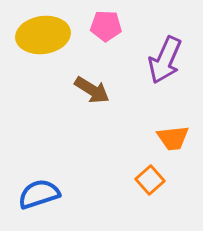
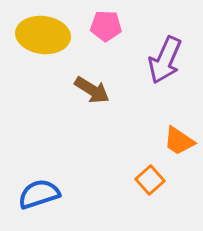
yellow ellipse: rotated 15 degrees clockwise
orange trapezoid: moved 6 px right, 3 px down; rotated 40 degrees clockwise
